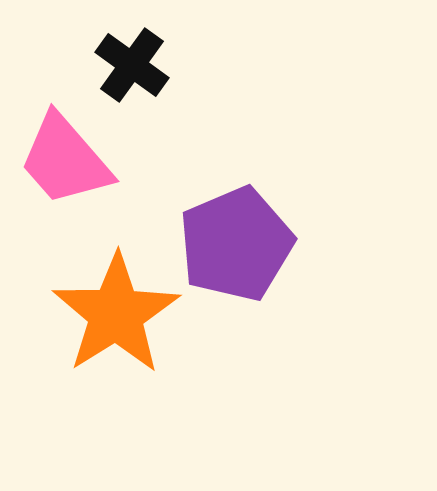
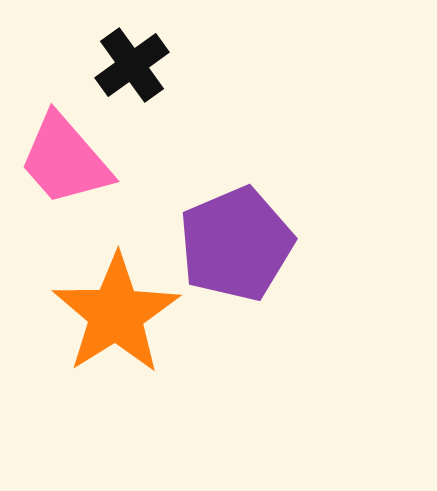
black cross: rotated 18 degrees clockwise
